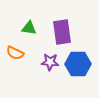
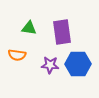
orange semicircle: moved 2 px right, 2 px down; rotated 18 degrees counterclockwise
purple star: moved 3 px down
